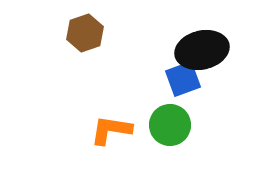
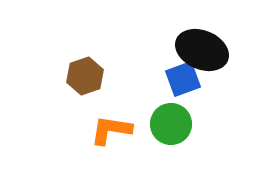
brown hexagon: moved 43 px down
black ellipse: rotated 36 degrees clockwise
green circle: moved 1 px right, 1 px up
